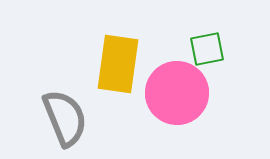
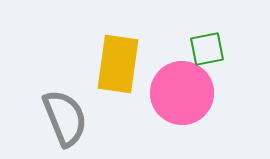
pink circle: moved 5 px right
